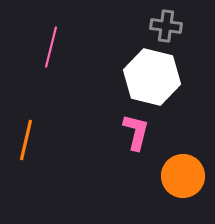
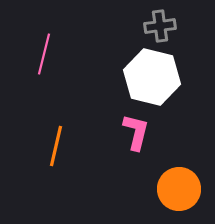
gray cross: moved 6 px left; rotated 16 degrees counterclockwise
pink line: moved 7 px left, 7 px down
orange line: moved 30 px right, 6 px down
orange circle: moved 4 px left, 13 px down
